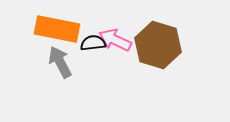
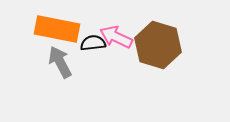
pink arrow: moved 1 px right, 3 px up
